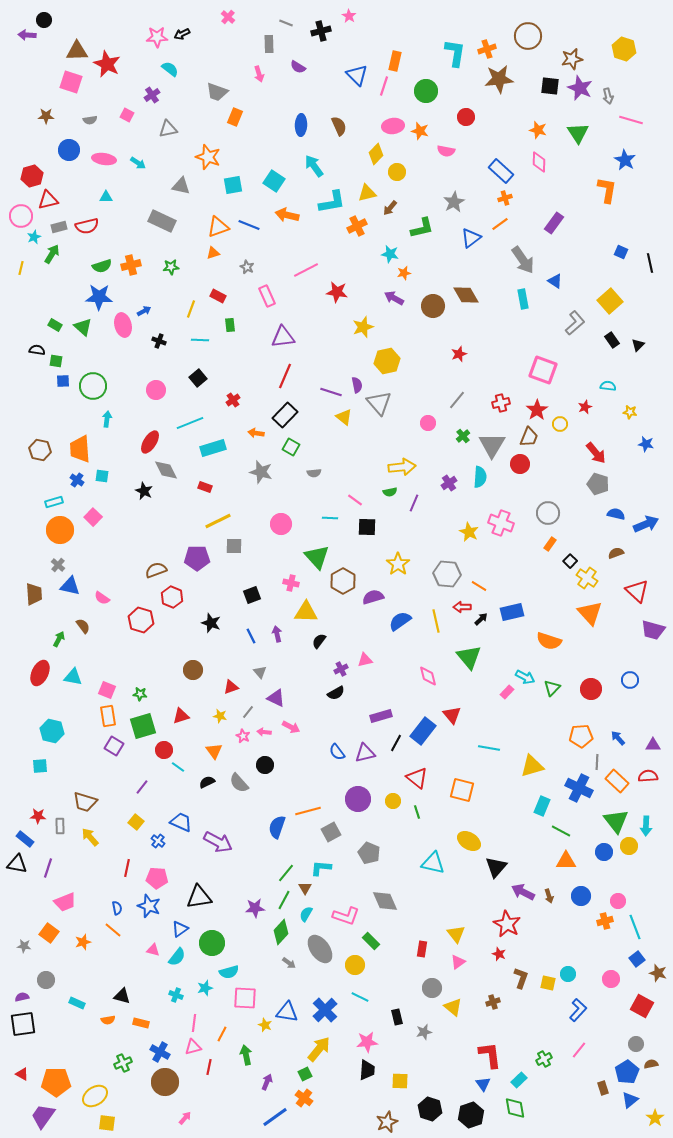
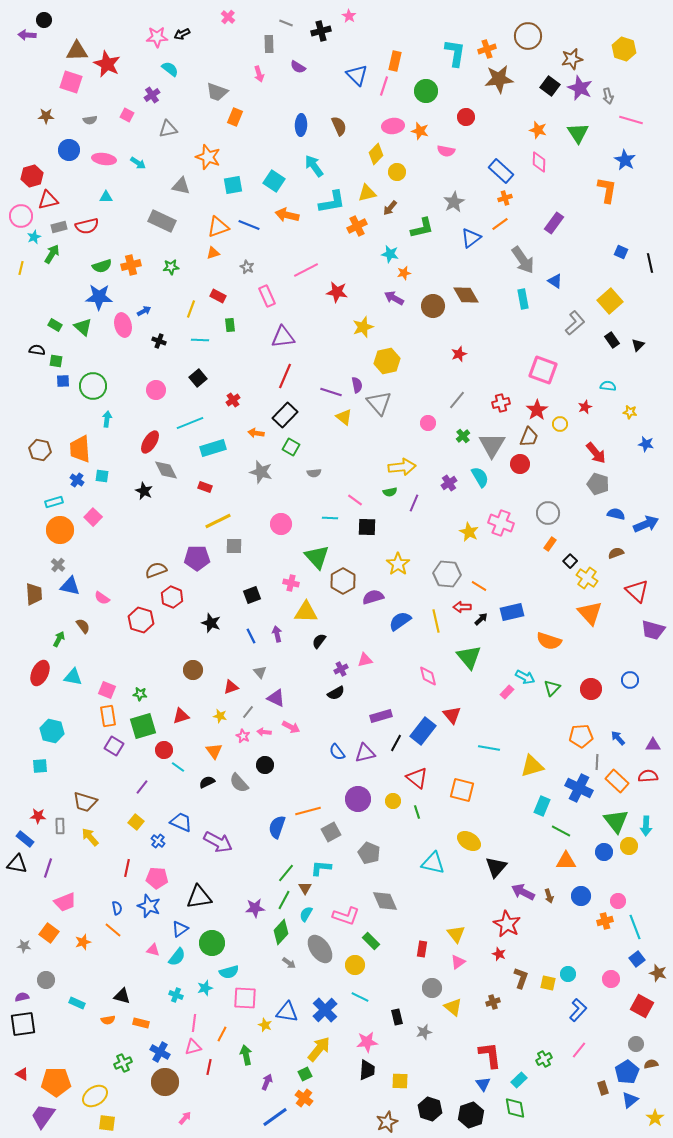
black square at (550, 86): rotated 30 degrees clockwise
cyan semicircle at (480, 477): rotated 35 degrees counterclockwise
